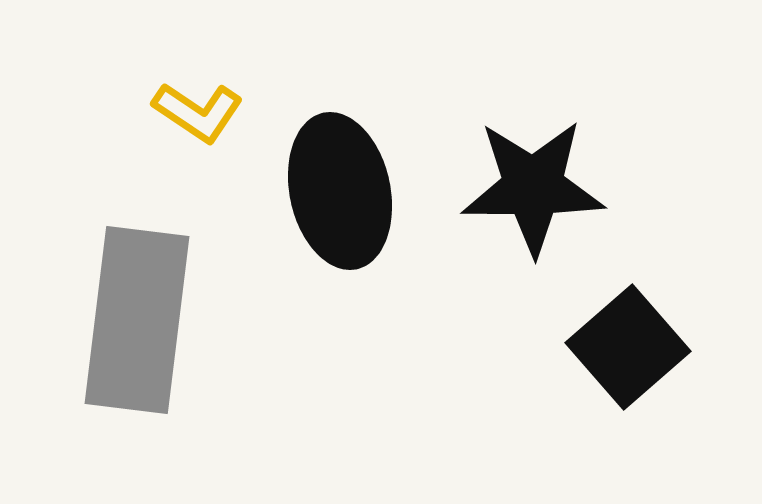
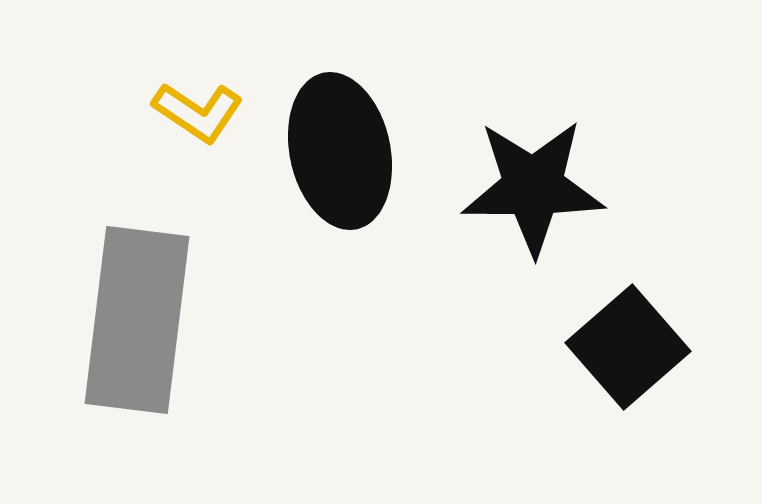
black ellipse: moved 40 px up
